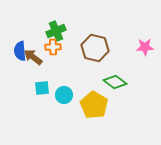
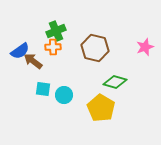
pink star: rotated 18 degrees counterclockwise
blue semicircle: rotated 120 degrees counterclockwise
brown arrow: moved 4 px down
green diamond: rotated 20 degrees counterclockwise
cyan square: moved 1 px right, 1 px down; rotated 14 degrees clockwise
yellow pentagon: moved 7 px right, 3 px down
